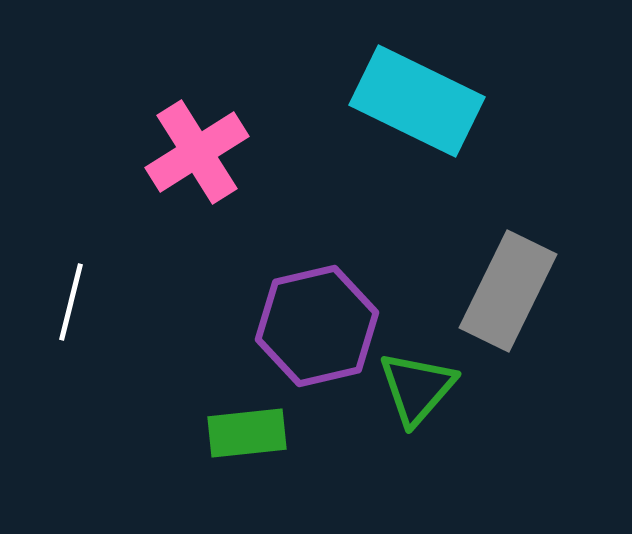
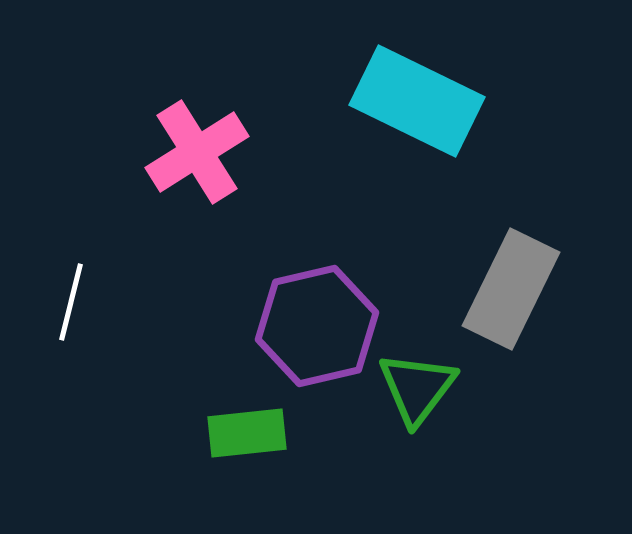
gray rectangle: moved 3 px right, 2 px up
green triangle: rotated 4 degrees counterclockwise
